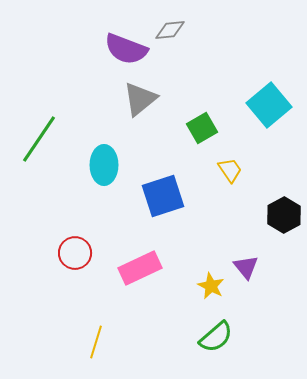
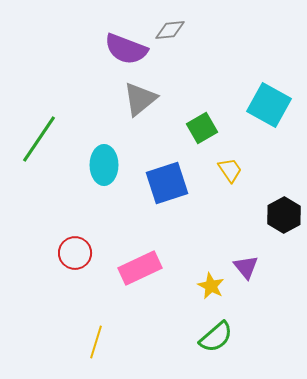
cyan square: rotated 21 degrees counterclockwise
blue square: moved 4 px right, 13 px up
